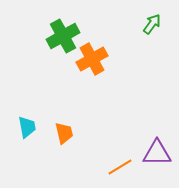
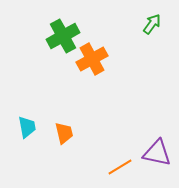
purple triangle: rotated 12 degrees clockwise
